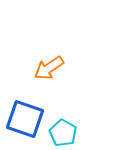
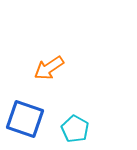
cyan pentagon: moved 12 px right, 4 px up
